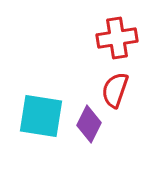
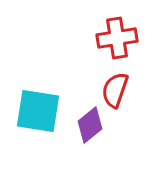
cyan square: moved 3 px left, 5 px up
purple diamond: moved 1 px right, 1 px down; rotated 24 degrees clockwise
